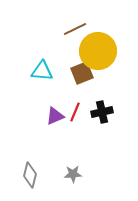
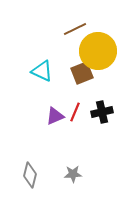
cyan triangle: rotated 20 degrees clockwise
